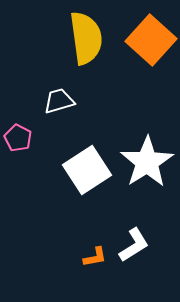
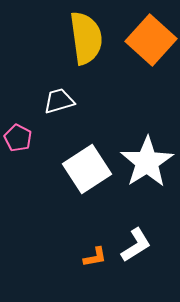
white square: moved 1 px up
white L-shape: moved 2 px right
